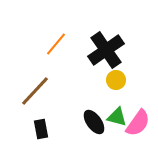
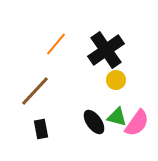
pink semicircle: moved 1 px left
